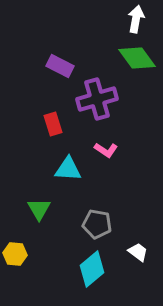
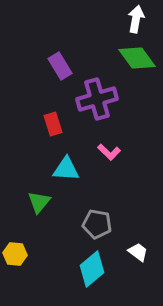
purple rectangle: rotated 32 degrees clockwise
pink L-shape: moved 3 px right, 2 px down; rotated 10 degrees clockwise
cyan triangle: moved 2 px left
green triangle: moved 7 px up; rotated 10 degrees clockwise
